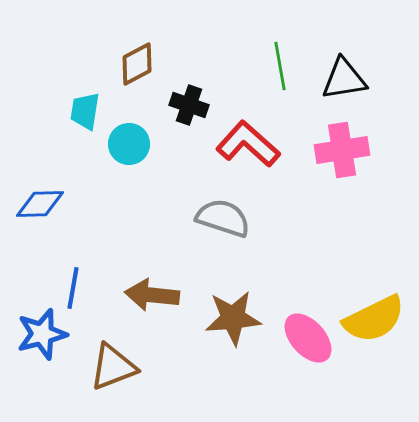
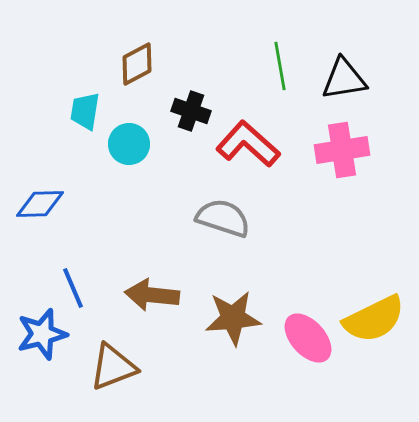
black cross: moved 2 px right, 6 px down
blue line: rotated 33 degrees counterclockwise
